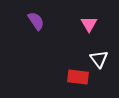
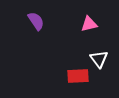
pink triangle: rotated 48 degrees clockwise
red rectangle: moved 1 px up; rotated 10 degrees counterclockwise
